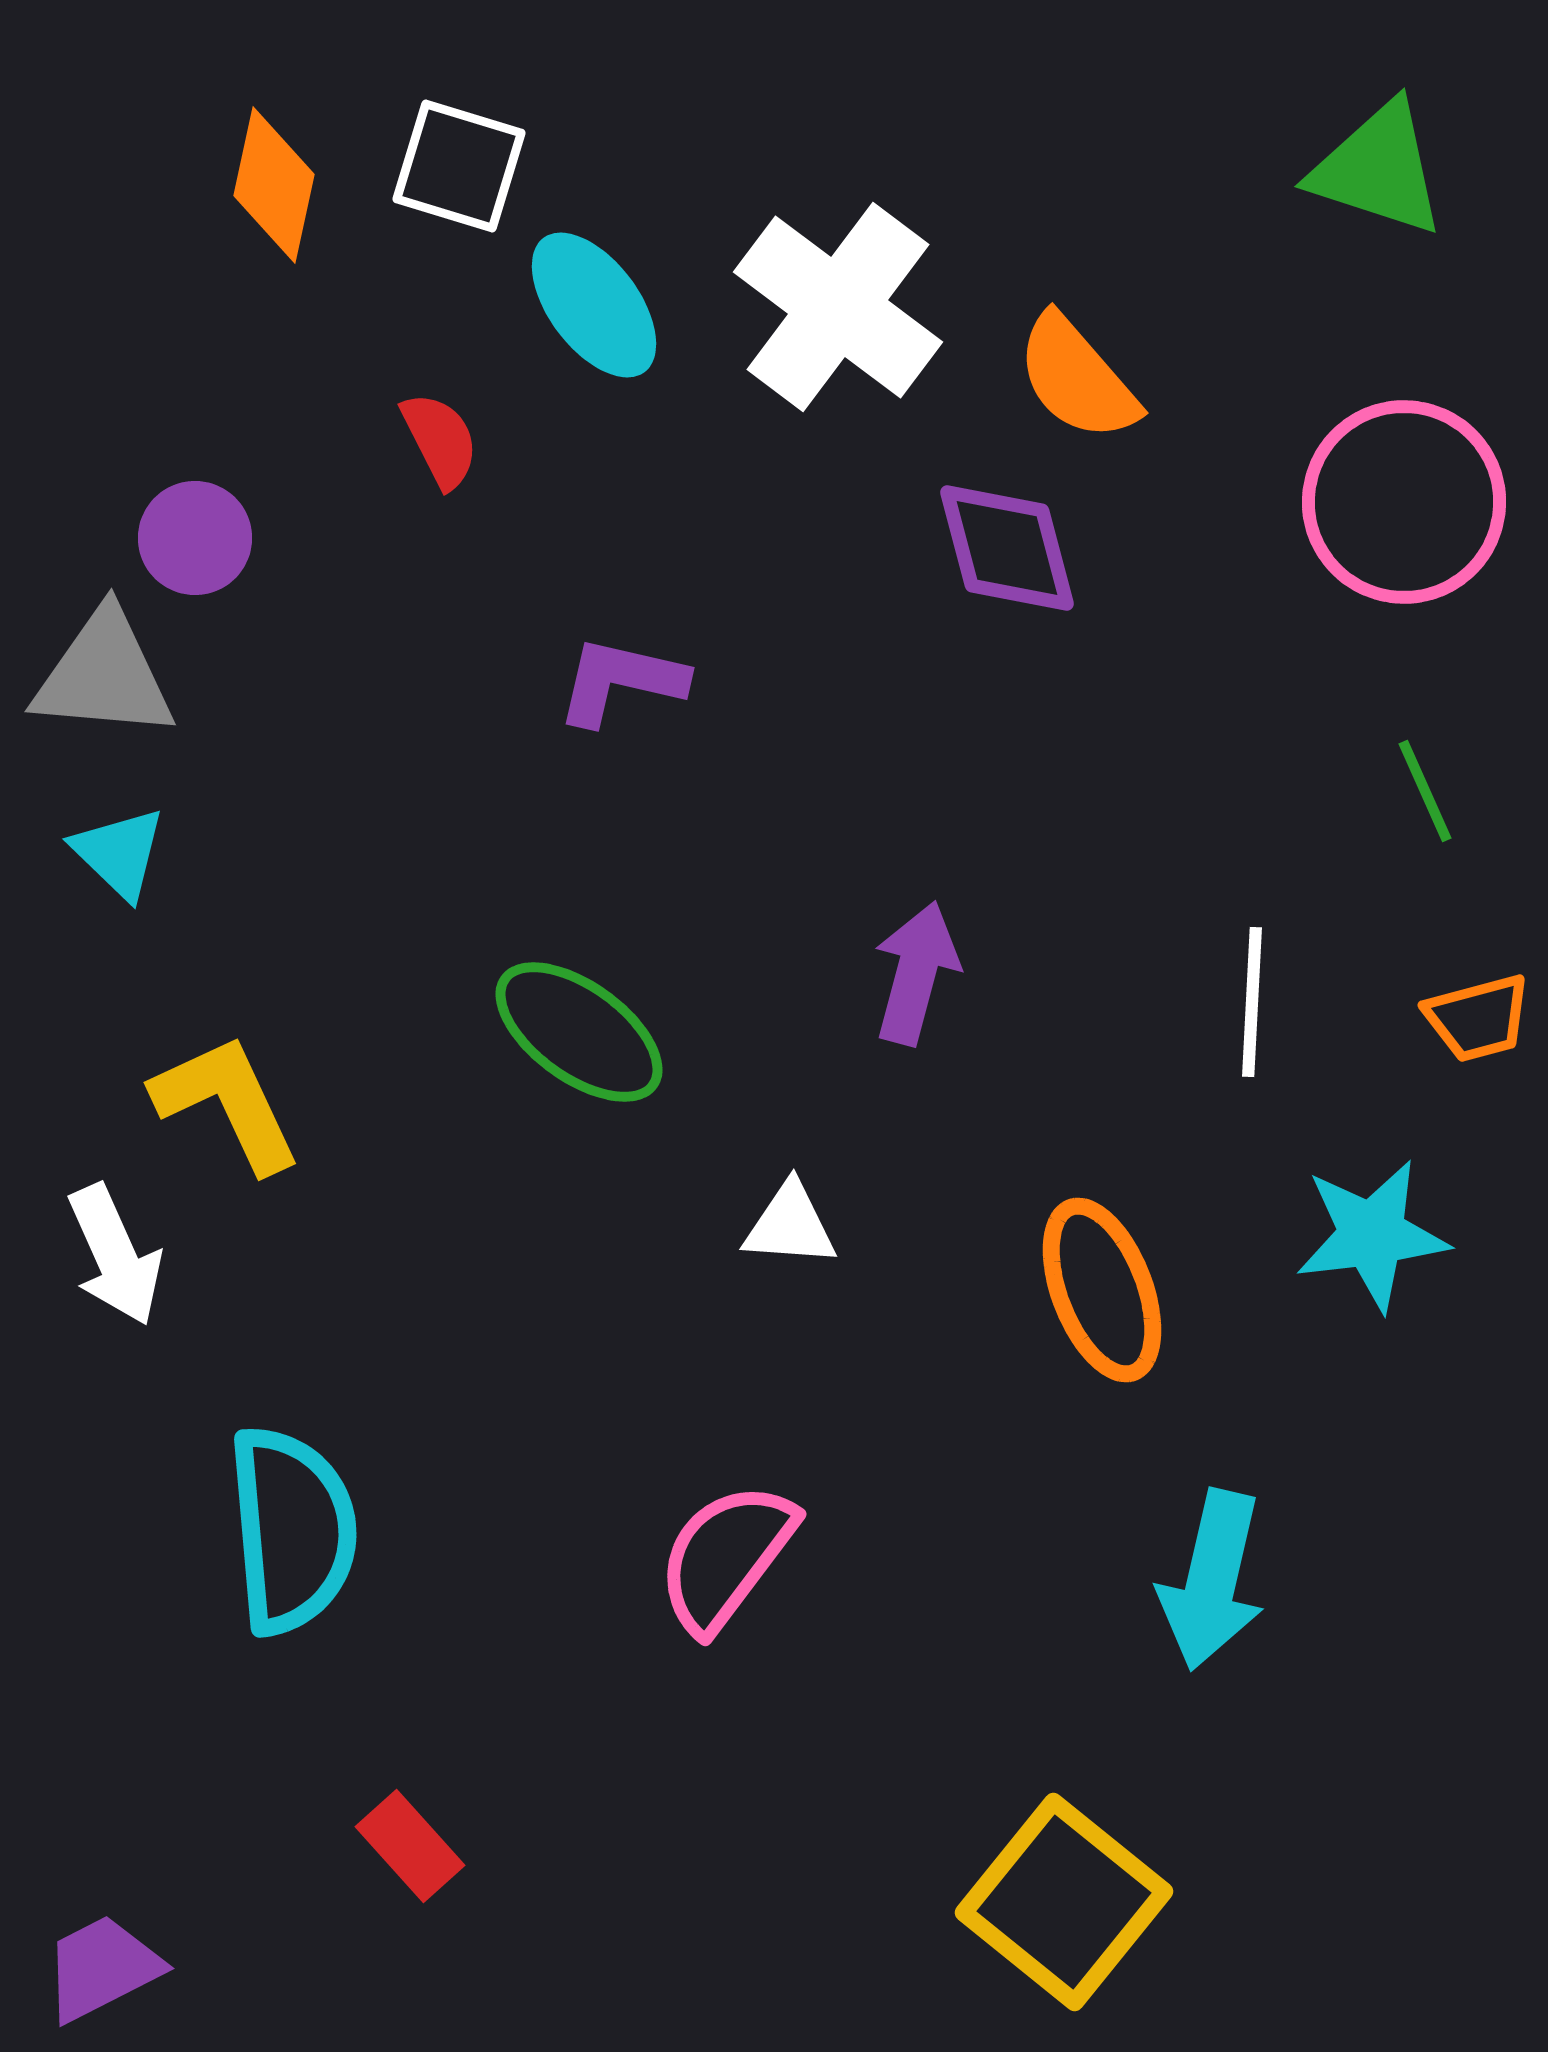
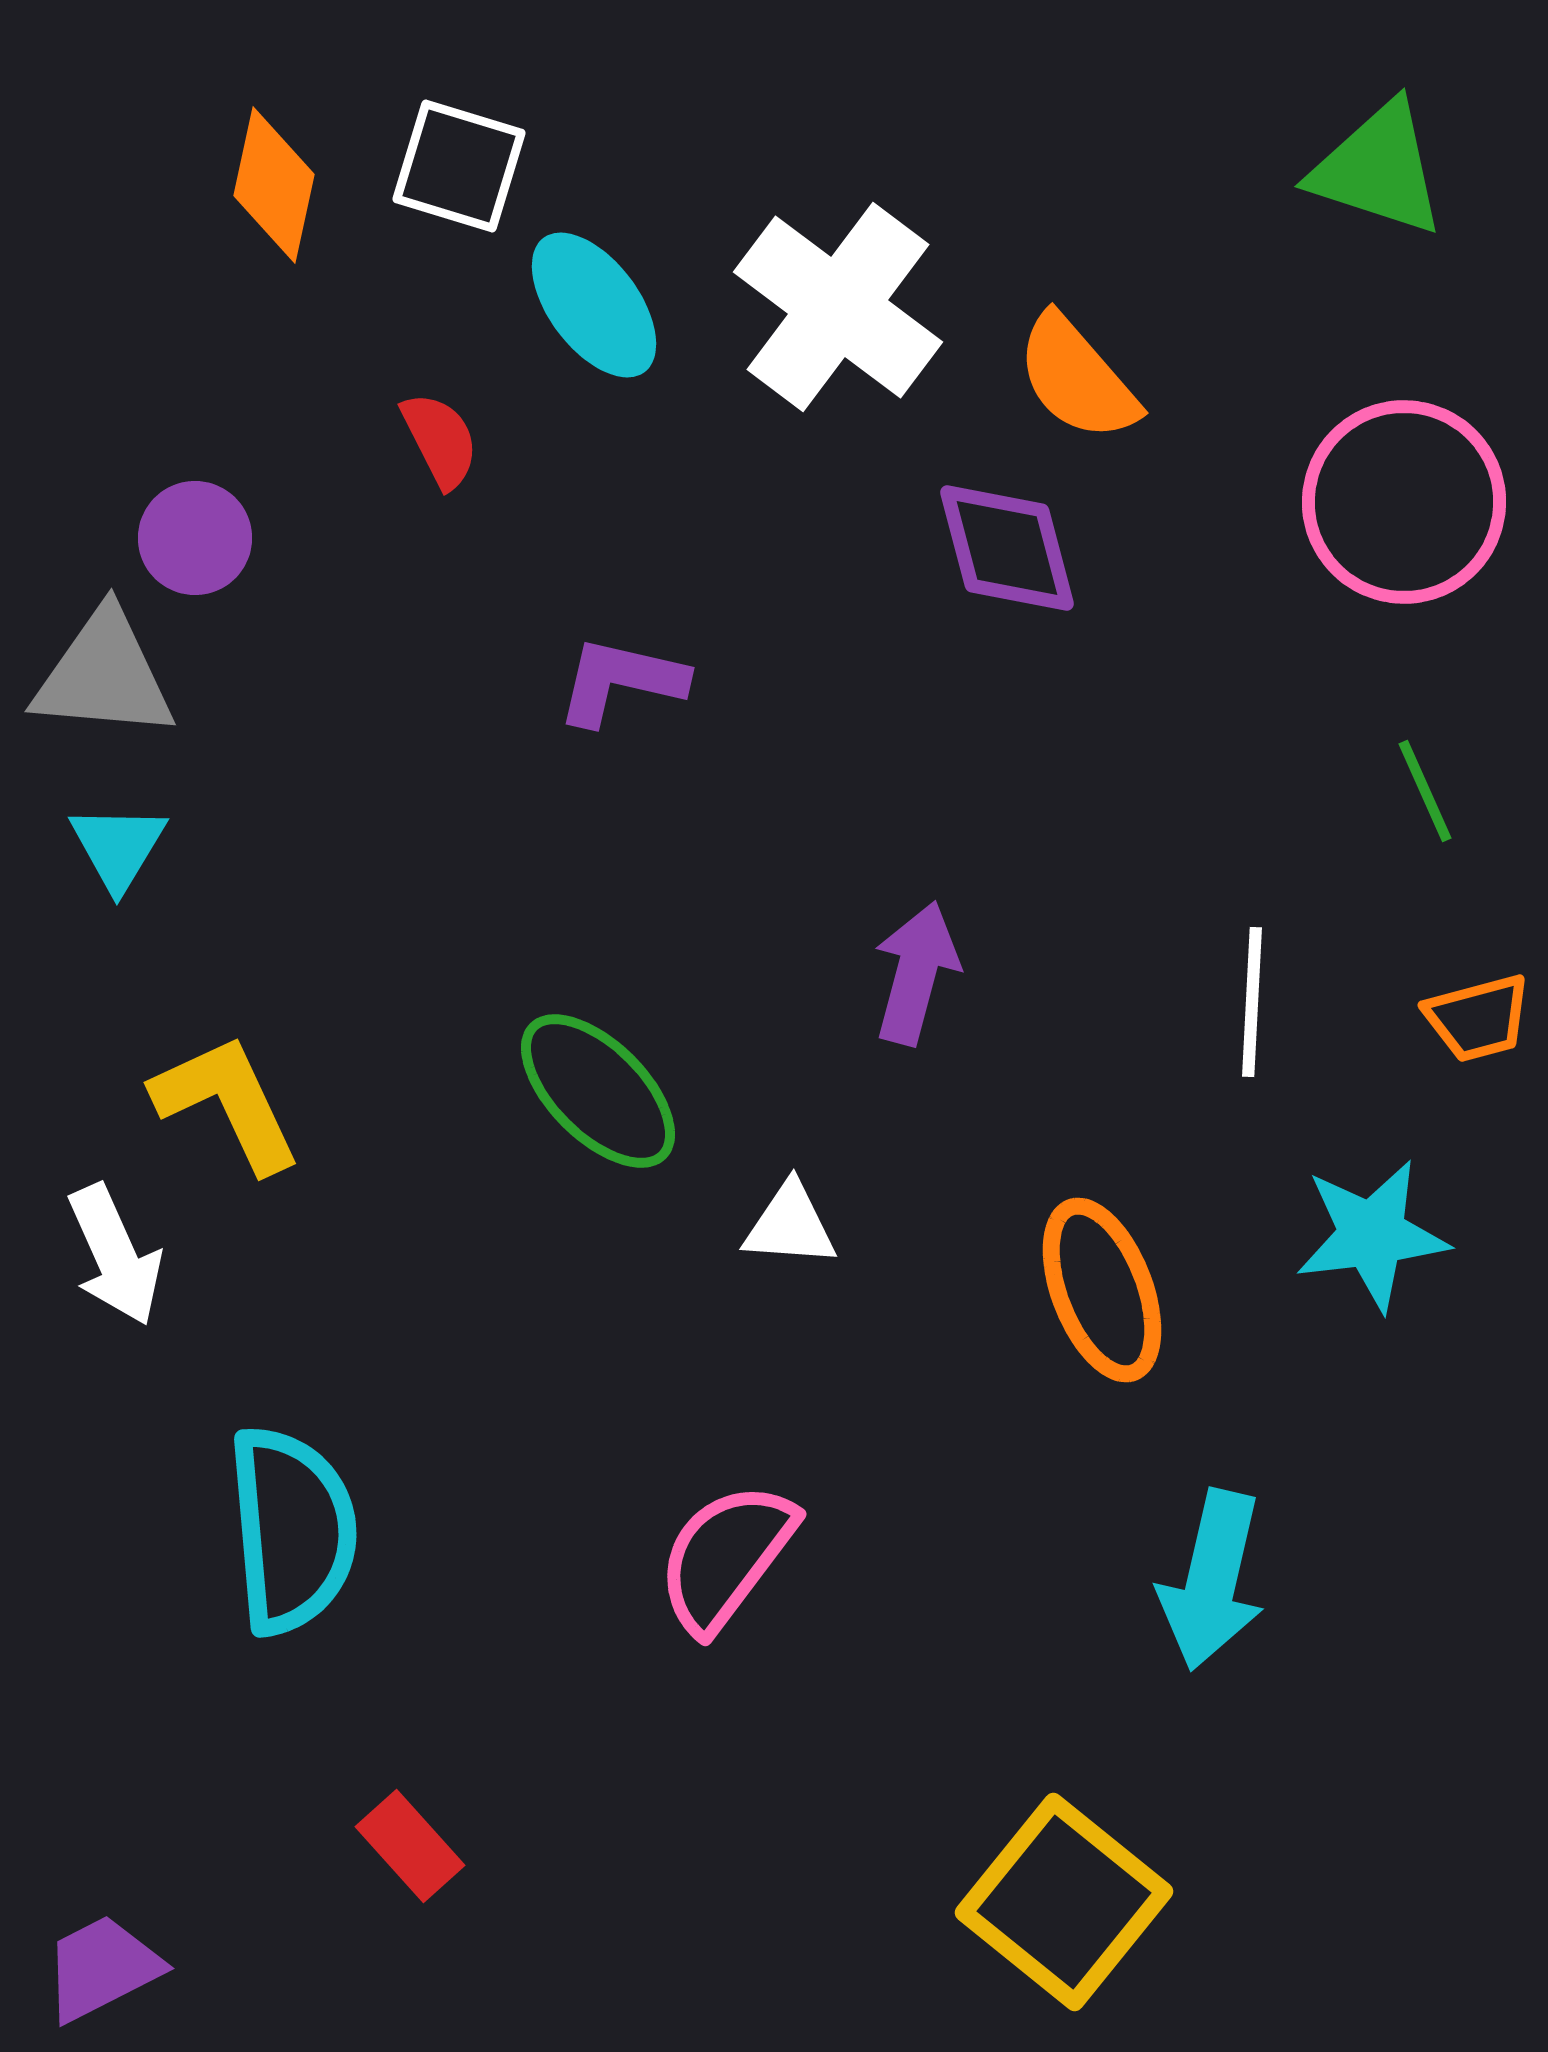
cyan triangle: moved 1 px left, 6 px up; rotated 17 degrees clockwise
green ellipse: moved 19 px right, 59 px down; rotated 9 degrees clockwise
